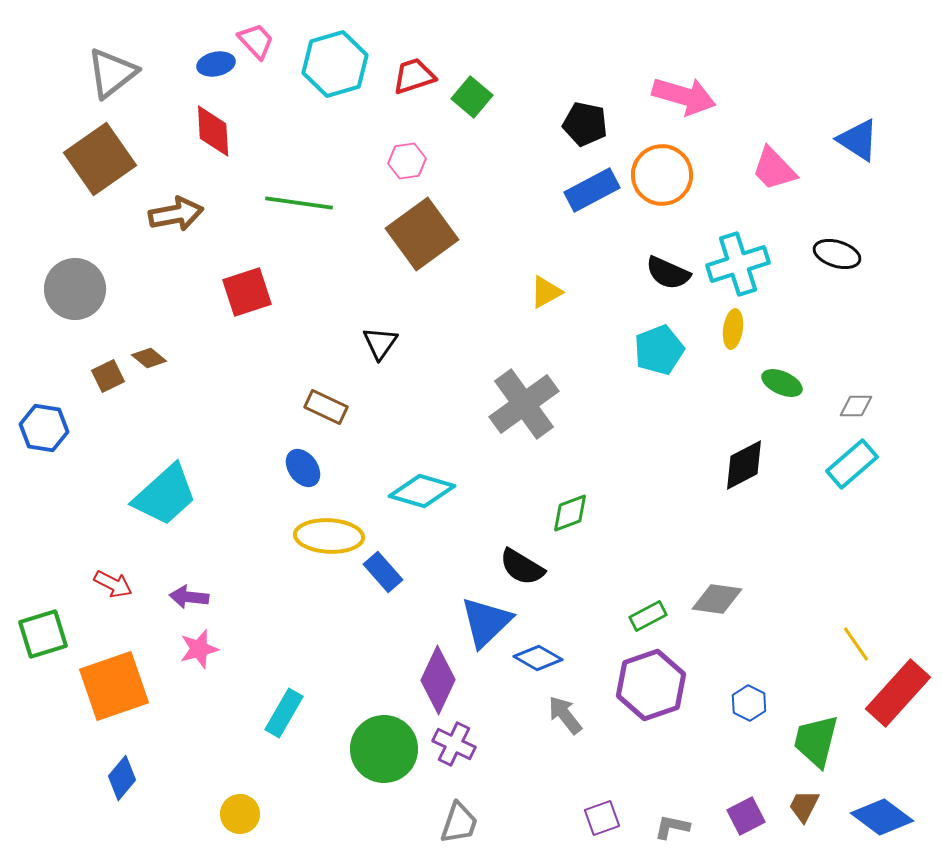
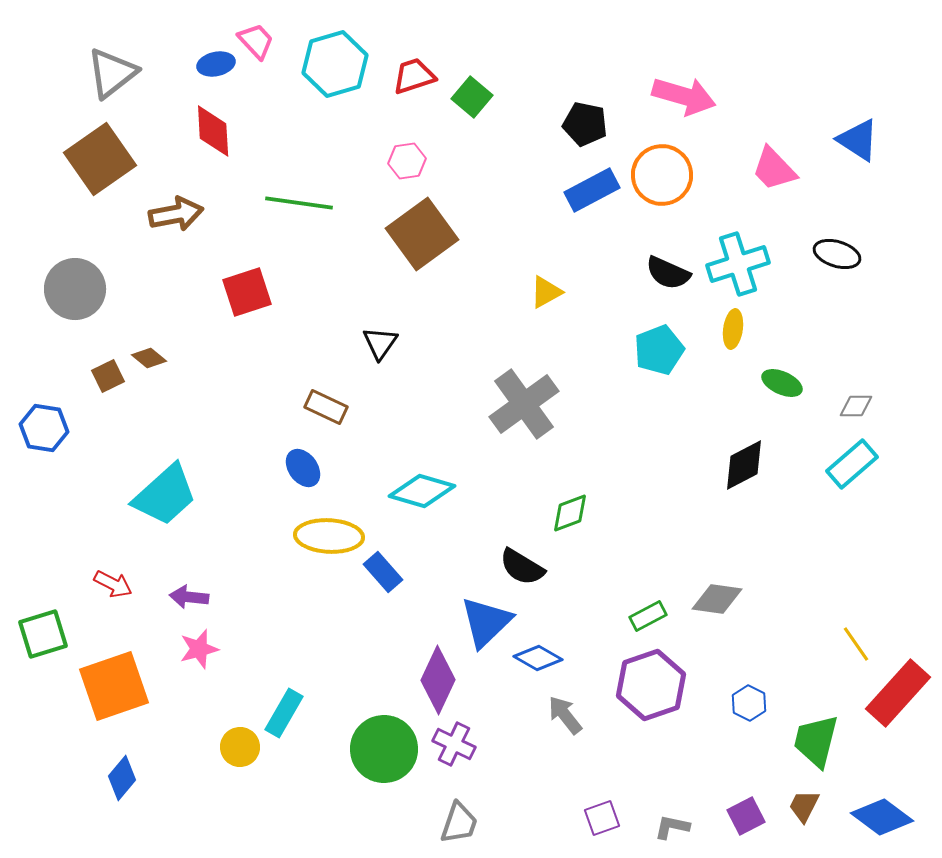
yellow circle at (240, 814): moved 67 px up
